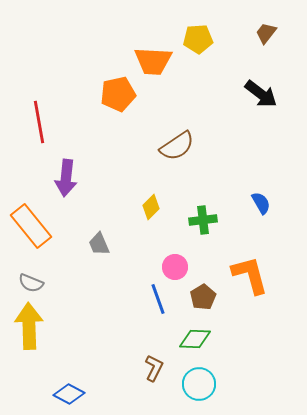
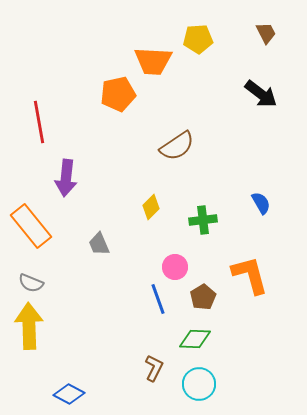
brown trapezoid: rotated 115 degrees clockwise
